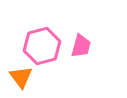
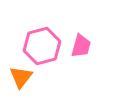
orange triangle: rotated 15 degrees clockwise
